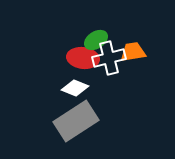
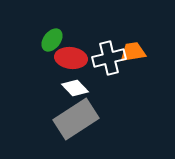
green ellipse: moved 44 px left; rotated 20 degrees counterclockwise
red ellipse: moved 12 px left
white diamond: rotated 24 degrees clockwise
gray rectangle: moved 2 px up
